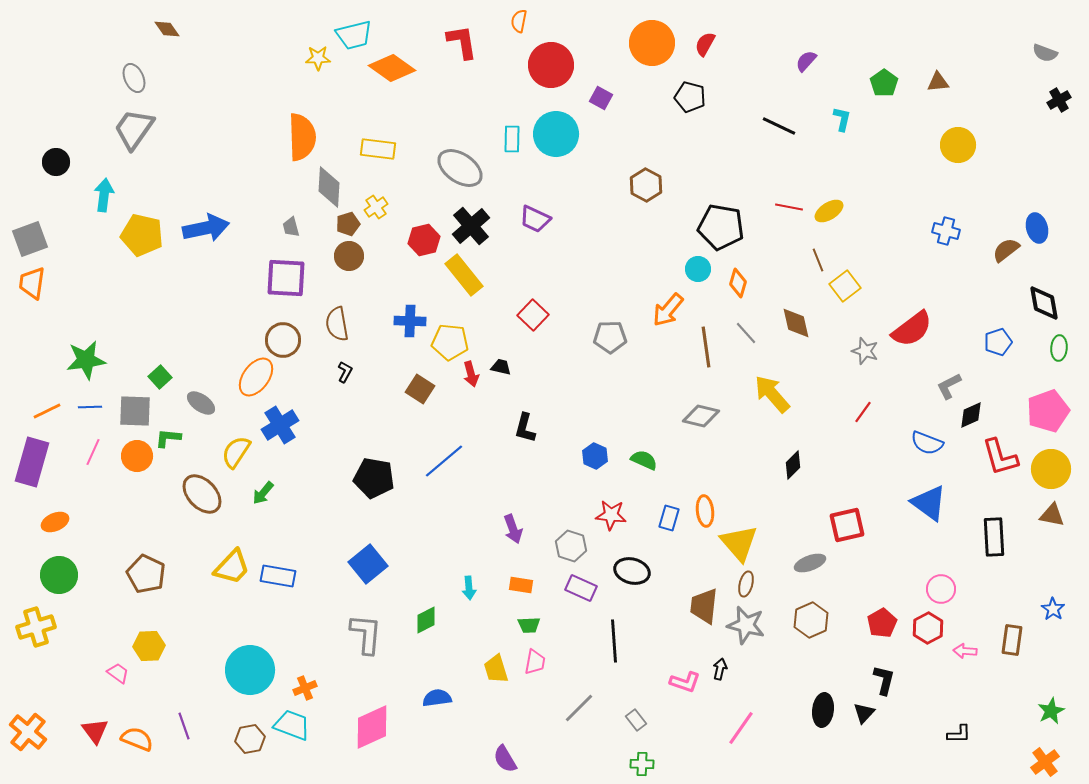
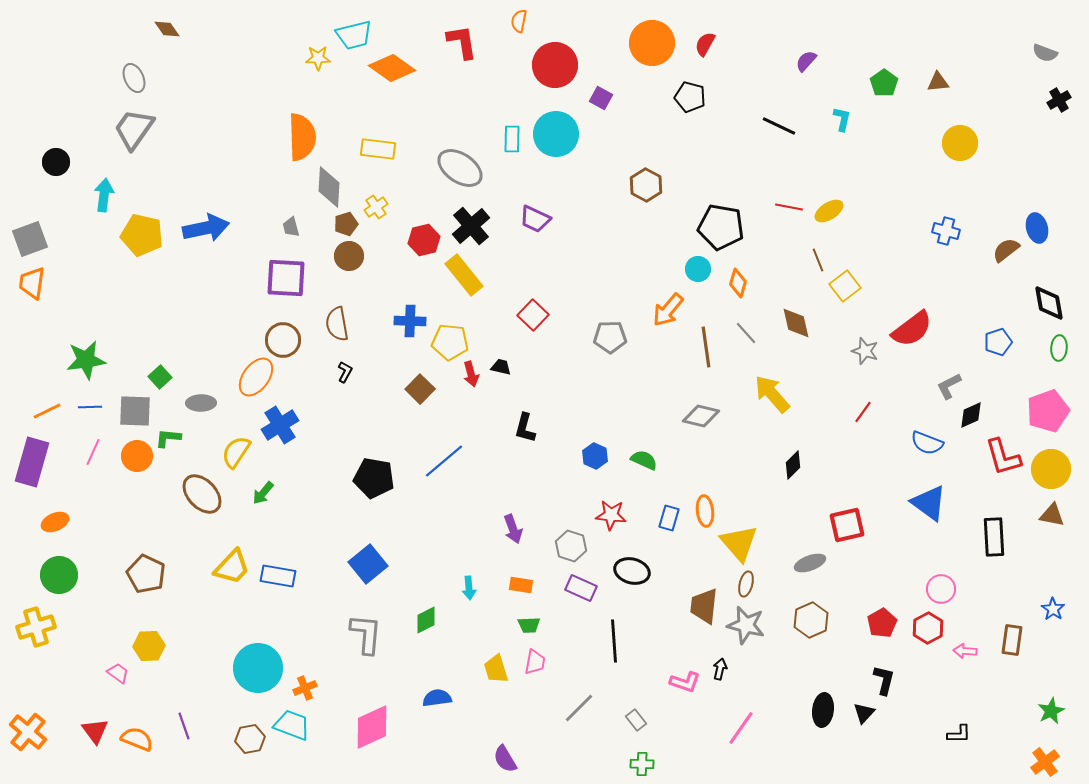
red circle at (551, 65): moved 4 px right
yellow circle at (958, 145): moved 2 px right, 2 px up
brown pentagon at (348, 224): moved 2 px left
black diamond at (1044, 303): moved 5 px right
brown square at (420, 389): rotated 12 degrees clockwise
gray ellipse at (201, 403): rotated 36 degrees counterclockwise
red L-shape at (1000, 457): moved 3 px right
cyan circle at (250, 670): moved 8 px right, 2 px up
